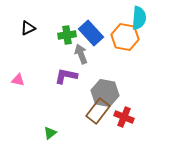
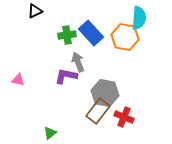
black triangle: moved 7 px right, 17 px up
gray arrow: moved 3 px left, 8 px down
